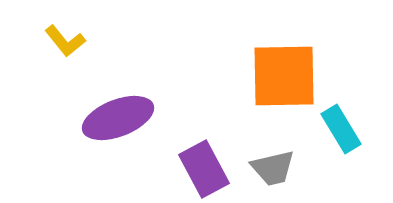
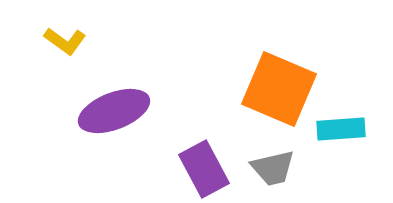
yellow L-shape: rotated 15 degrees counterclockwise
orange square: moved 5 px left, 13 px down; rotated 24 degrees clockwise
purple ellipse: moved 4 px left, 7 px up
cyan rectangle: rotated 63 degrees counterclockwise
